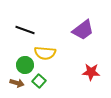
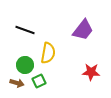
purple trapezoid: rotated 15 degrees counterclockwise
yellow semicircle: moved 3 px right; rotated 85 degrees counterclockwise
green square: rotated 24 degrees clockwise
